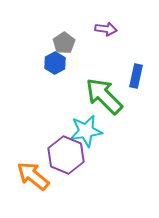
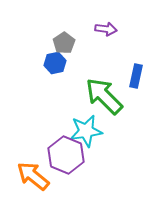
blue hexagon: rotated 15 degrees clockwise
